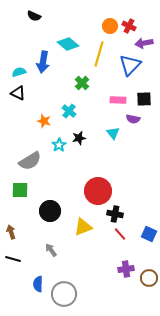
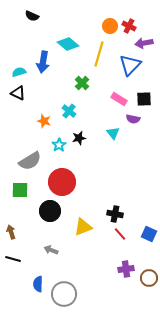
black semicircle: moved 2 px left
pink rectangle: moved 1 px right, 1 px up; rotated 28 degrees clockwise
red circle: moved 36 px left, 9 px up
gray arrow: rotated 32 degrees counterclockwise
